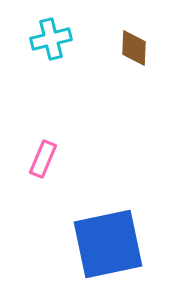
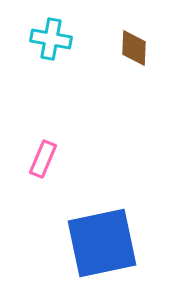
cyan cross: rotated 24 degrees clockwise
blue square: moved 6 px left, 1 px up
